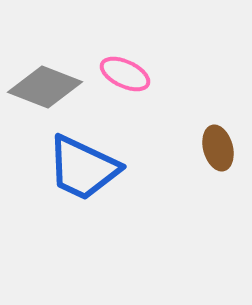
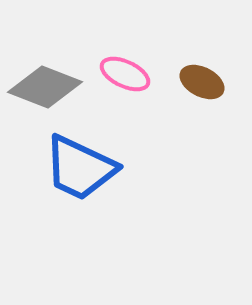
brown ellipse: moved 16 px left, 66 px up; rotated 48 degrees counterclockwise
blue trapezoid: moved 3 px left
